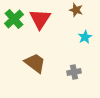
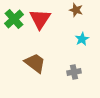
cyan star: moved 3 px left, 2 px down
